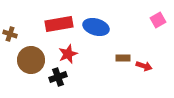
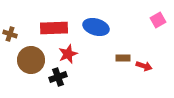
red rectangle: moved 5 px left, 4 px down; rotated 8 degrees clockwise
